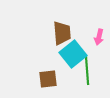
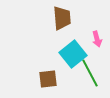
brown trapezoid: moved 15 px up
pink arrow: moved 2 px left, 2 px down; rotated 28 degrees counterclockwise
green line: moved 3 px right, 3 px down; rotated 24 degrees counterclockwise
